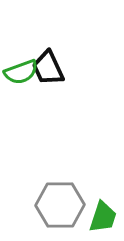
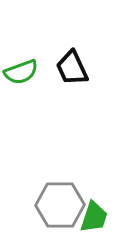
black trapezoid: moved 24 px right
green trapezoid: moved 9 px left
